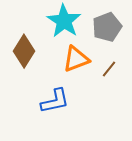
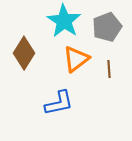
brown diamond: moved 2 px down
orange triangle: rotated 16 degrees counterclockwise
brown line: rotated 42 degrees counterclockwise
blue L-shape: moved 4 px right, 2 px down
